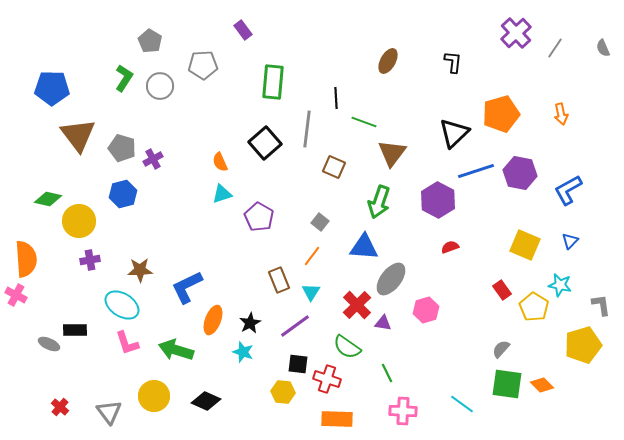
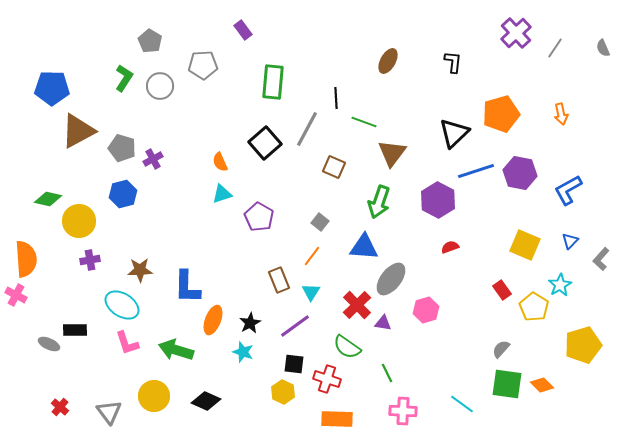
gray line at (307, 129): rotated 21 degrees clockwise
brown triangle at (78, 135): moved 4 px up; rotated 39 degrees clockwise
cyan star at (560, 285): rotated 30 degrees clockwise
blue L-shape at (187, 287): rotated 63 degrees counterclockwise
gray L-shape at (601, 305): moved 46 px up; rotated 130 degrees counterclockwise
black square at (298, 364): moved 4 px left
yellow hexagon at (283, 392): rotated 20 degrees clockwise
